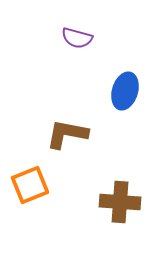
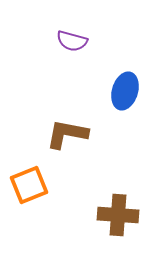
purple semicircle: moved 5 px left, 3 px down
orange square: moved 1 px left
brown cross: moved 2 px left, 13 px down
